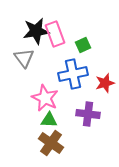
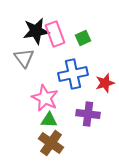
green square: moved 7 px up
